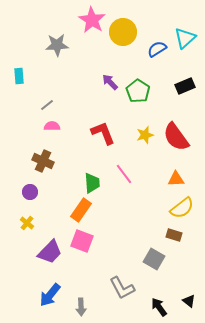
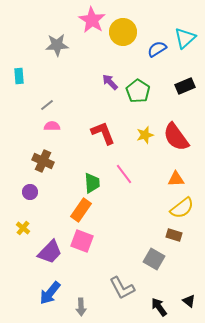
yellow cross: moved 4 px left, 5 px down
blue arrow: moved 2 px up
